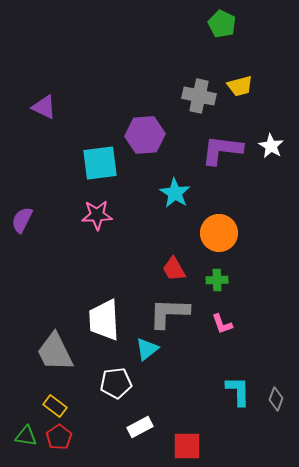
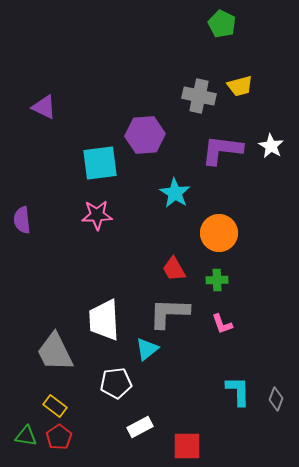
purple semicircle: rotated 32 degrees counterclockwise
